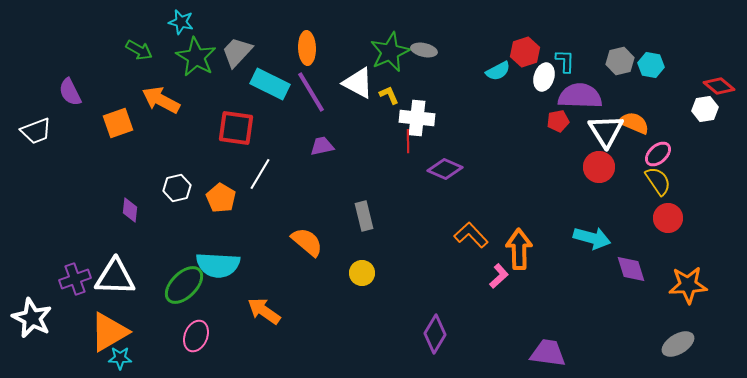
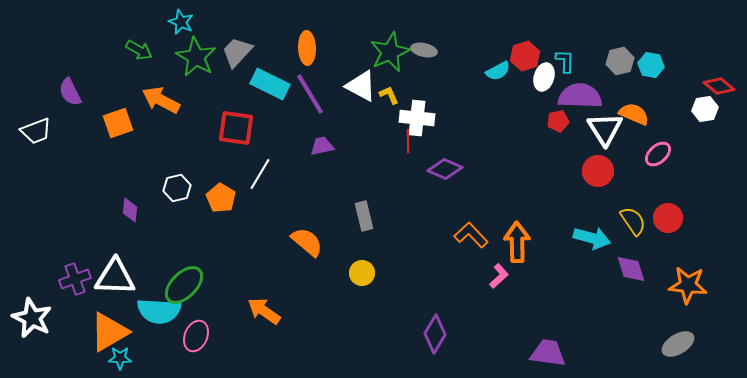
cyan star at (181, 22): rotated 10 degrees clockwise
red hexagon at (525, 52): moved 4 px down
white triangle at (358, 83): moved 3 px right, 3 px down
purple line at (311, 92): moved 1 px left, 2 px down
orange semicircle at (634, 123): moved 9 px up
white triangle at (606, 131): moved 1 px left, 2 px up
red circle at (599, 167): moved 1 px left, 4 px down
yellow semicircle at (658, 181): moved 25 px left, 40 px down
orange arrow at (519, 249): moved 2 px left, 7 px up
cyan semicircle at (218, 265): moved 59 px left, 46 px down
orange star at (688, 285): rotated 9 degrees clockwise
